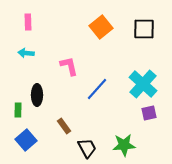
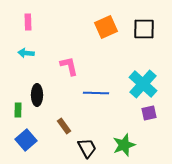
orange square: moved 5 px right; rotated 15 degrees clockwise
blue line: moved 1 px left, 4 px down; rotated 50 degrees clockwise
green star: rotated 15 degrees counterclockwise
